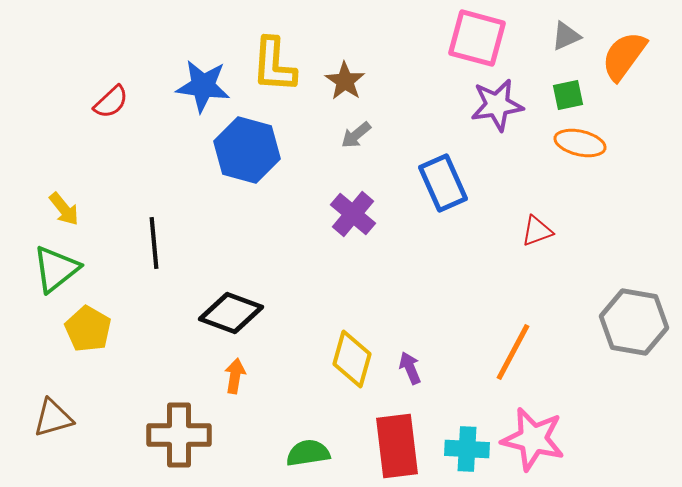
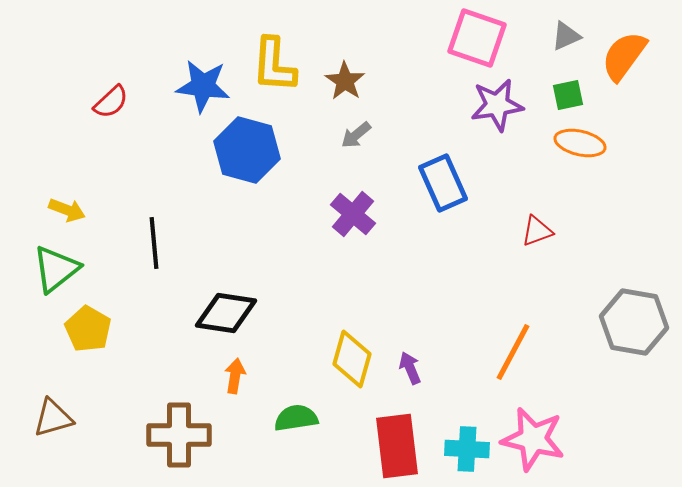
pink square: rotated 4 degrees clockwise
yellow arrow: moved 3 px right, 1 px down; rotated 30 degrees counterclockwise
black diamond: moved 5 px left; rotated 12 degrees counterclockwise
green semicircle: moved 12 px left, 35 px up
